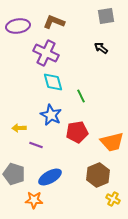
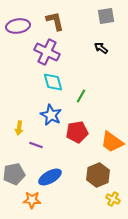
brown L-shape: moved 1 px right, 1 px up; rotated 55 degrees clockwise
purple cross: moved 1 px right, 1 px up
green line: rotated 56 degrees clockwise
yellow arrow: rotated 80 degrees counterclockwise
orange trapezoid: rotated 50 degrees clockwise
gray pentagon: rotated 30 degrees counterclockwise
orange star: moved 2 px left
